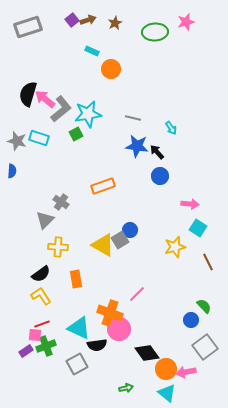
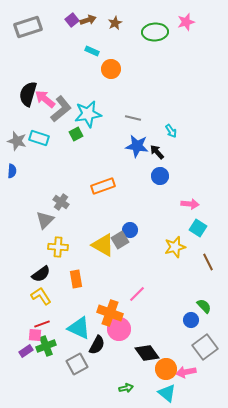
cyan arrow at (171, 128): moved 3 px down
black semicircle at (97, 345): rotated 54 degrees counterclockwise
